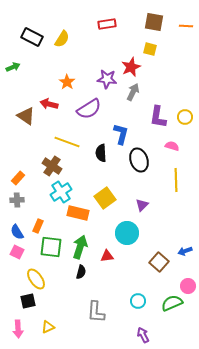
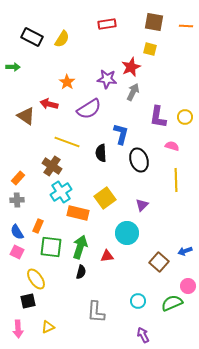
green arrow at (13, 67): rotated 24 degrees clockwise
